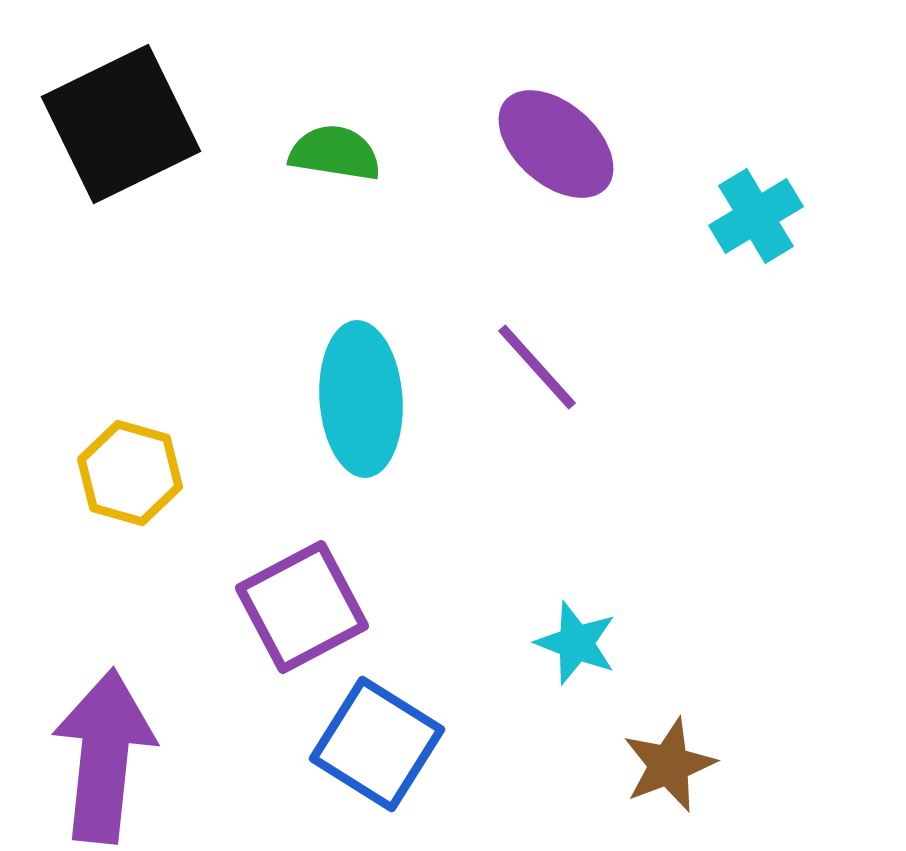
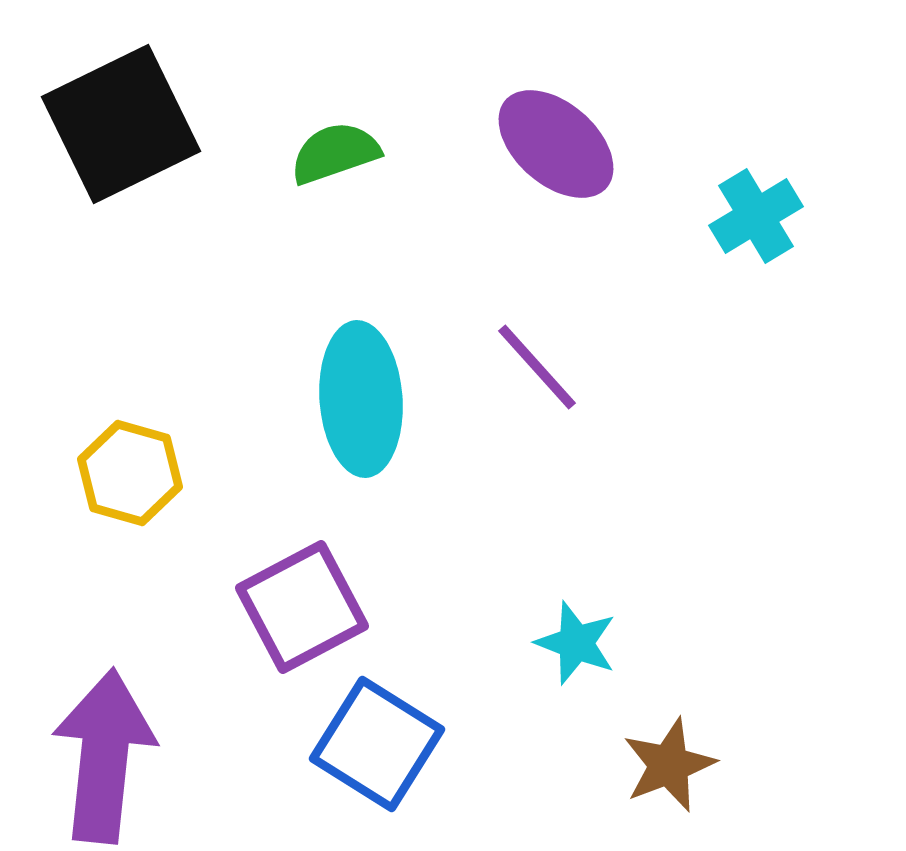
green semicircle: rotated 28 degrees counterclockwise
